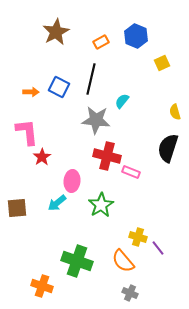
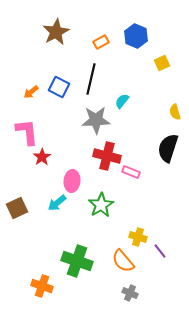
orange arrow: rotated 140 degrees clockwise
gray star: rotated 8 degrees counterclockwise
brown square: rotated 20 degrees counterclockwise
purple line: moved 2 px right, 3 px down
